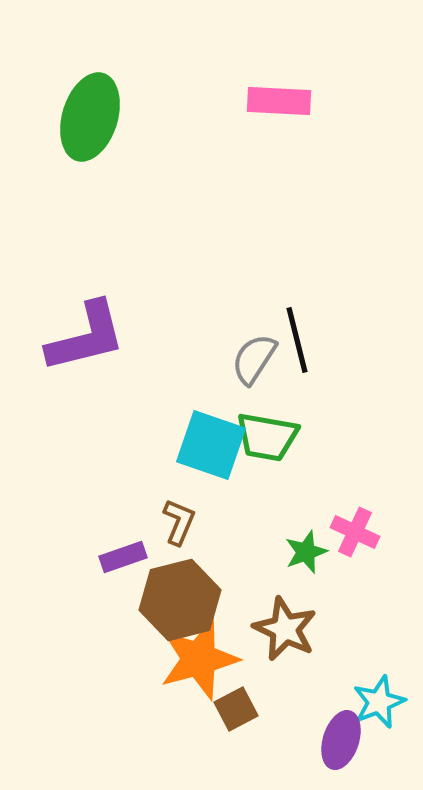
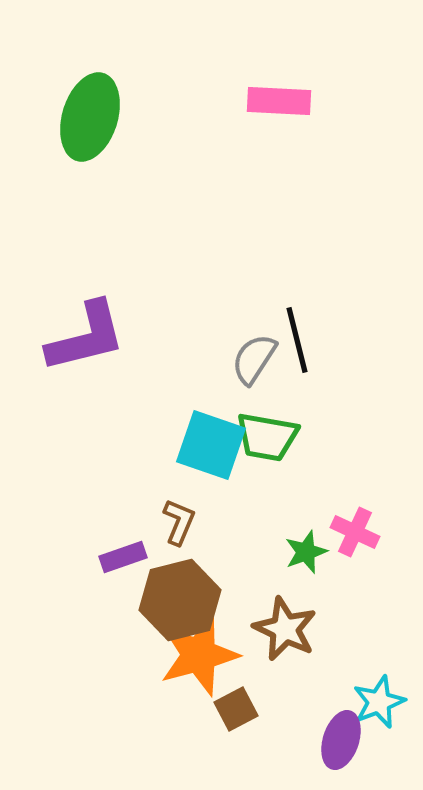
orange star: moved 4 px up
